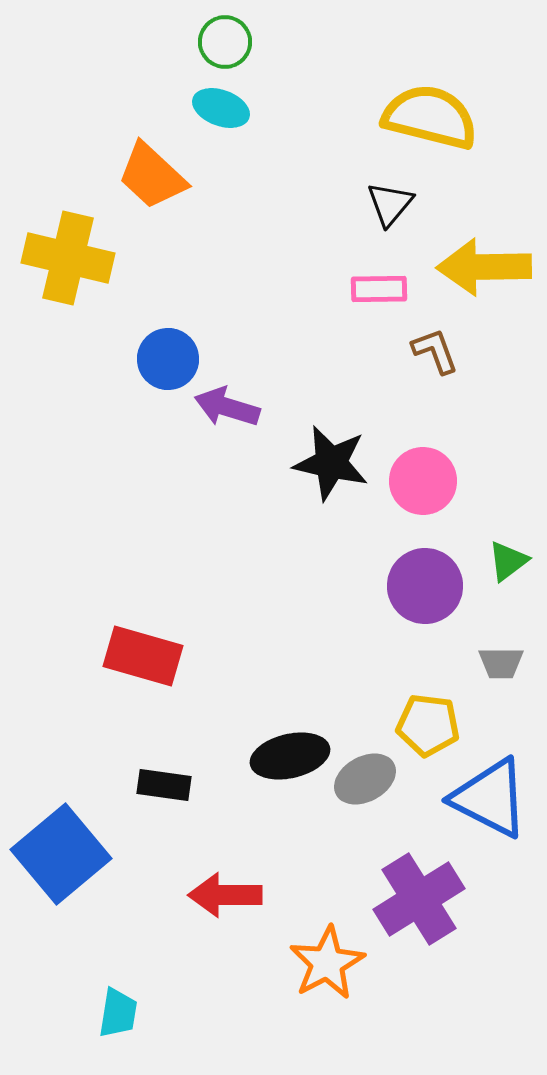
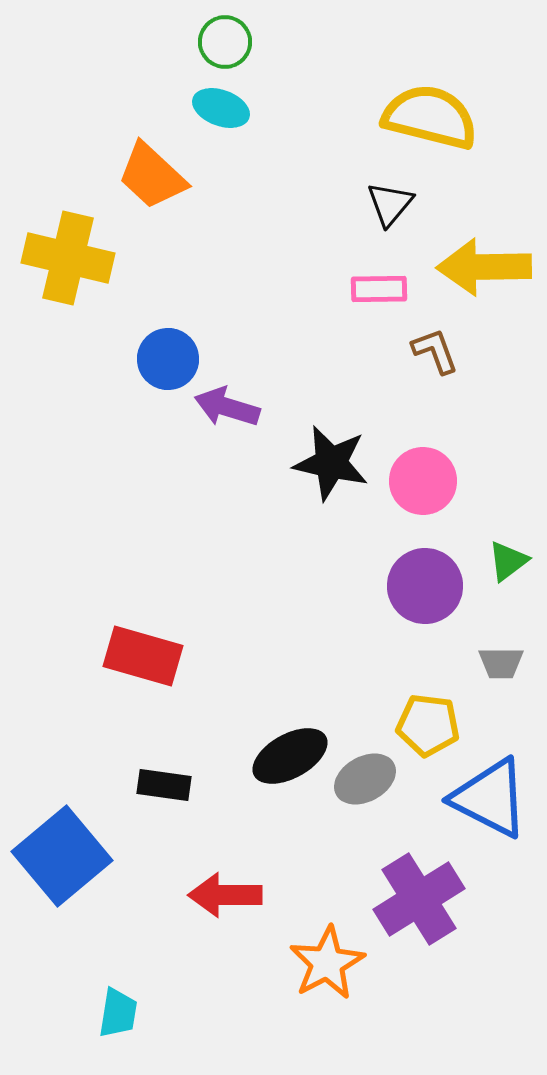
black ellipse: rotated 16 degrees counterclockwise
blue square: moved 1 px right, 2 px down
